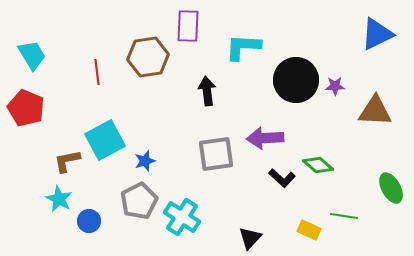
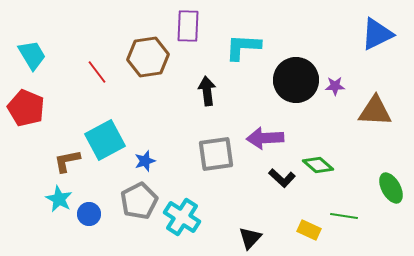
red line: rotated 30 degrees counterclockwise
blue circle: moved 7 px up
